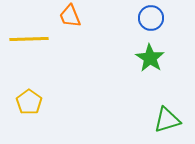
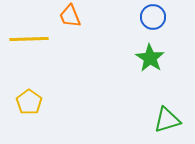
blue circle: moved 2 px right, 1 px up
